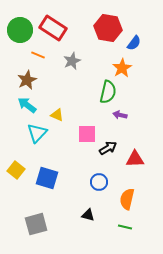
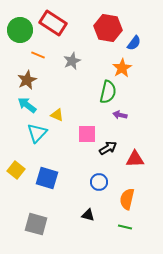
red rectangle: moved 5 px up
gray square: rotated 30 degrees clockwise
